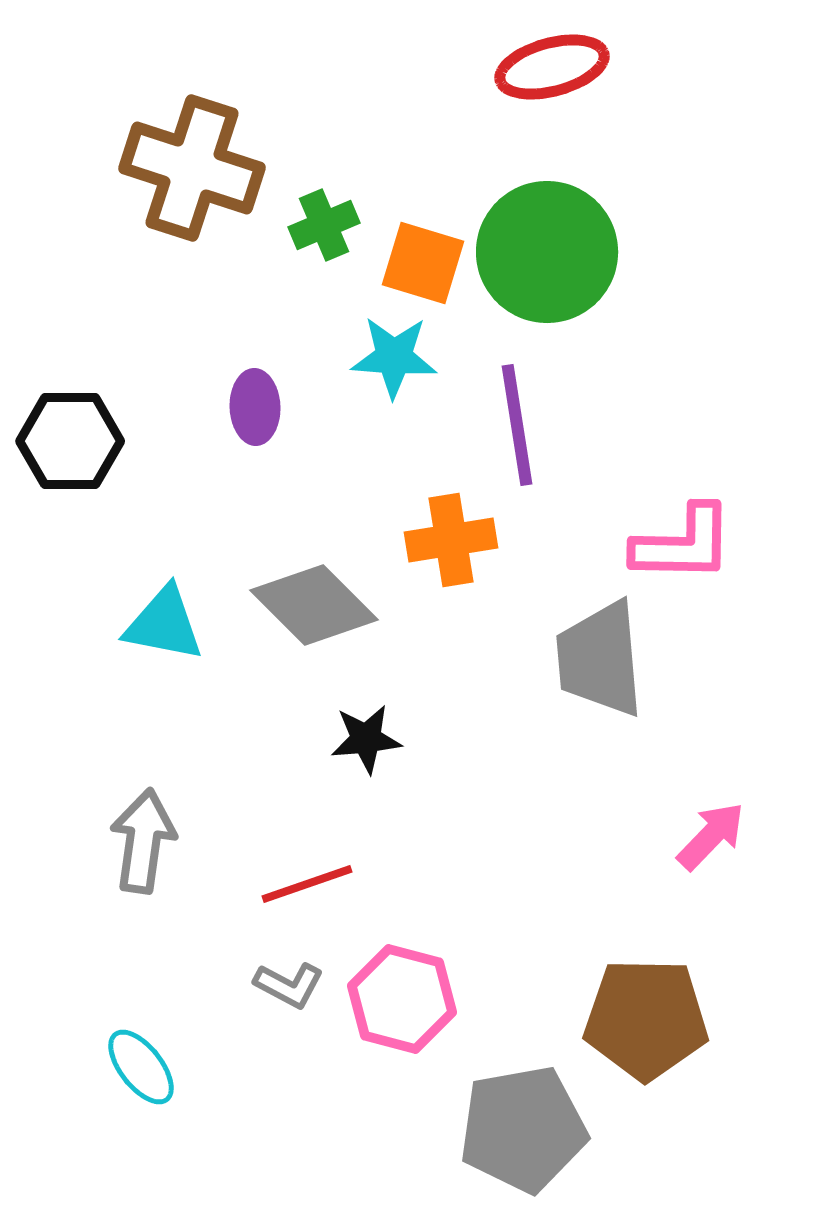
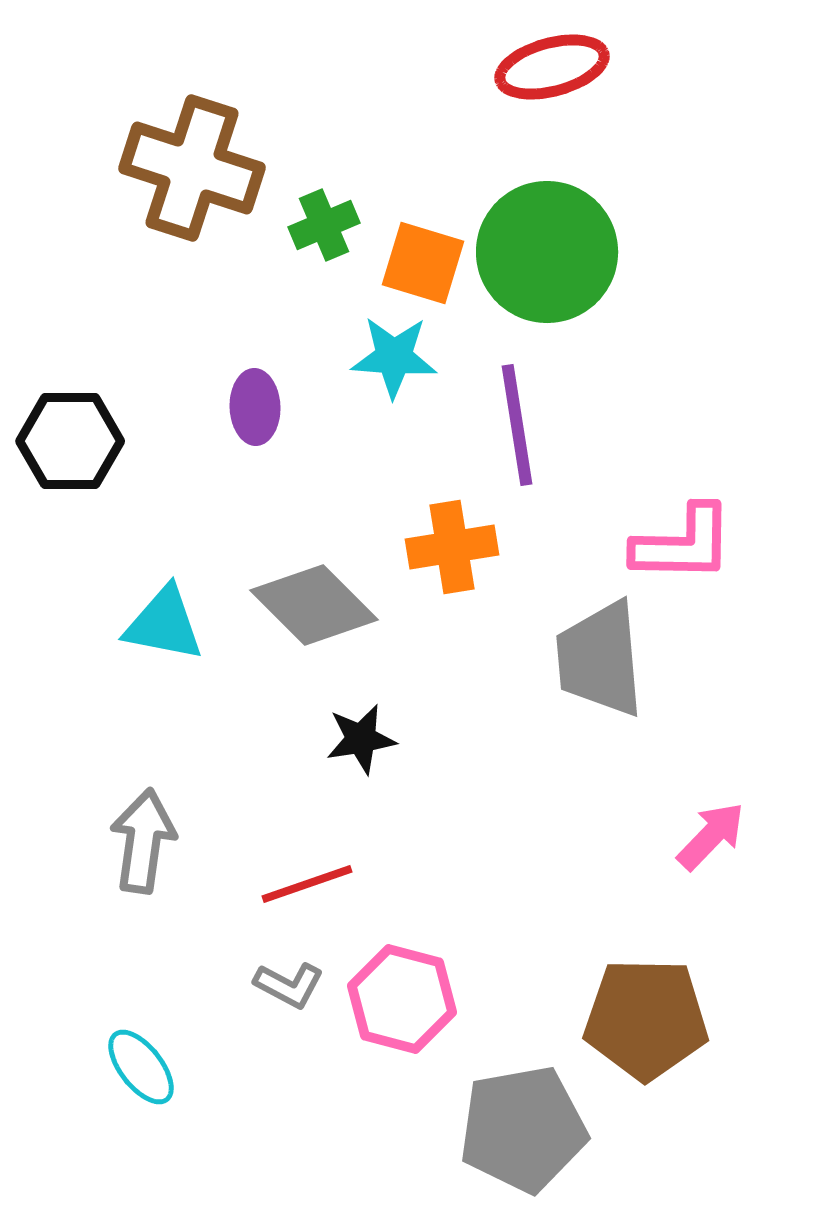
orange cross: moved 1 px right, 7 px down
black star: moved 5 px left; rotated 4 degrees counterclockwise
